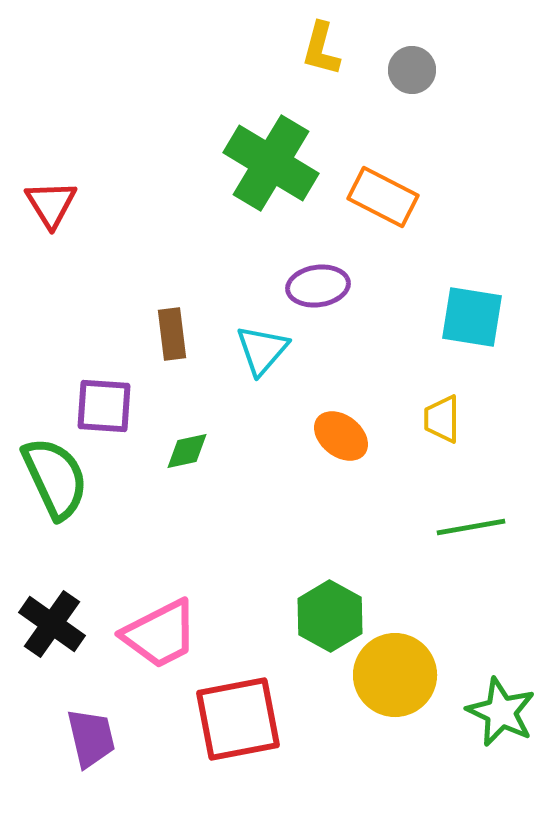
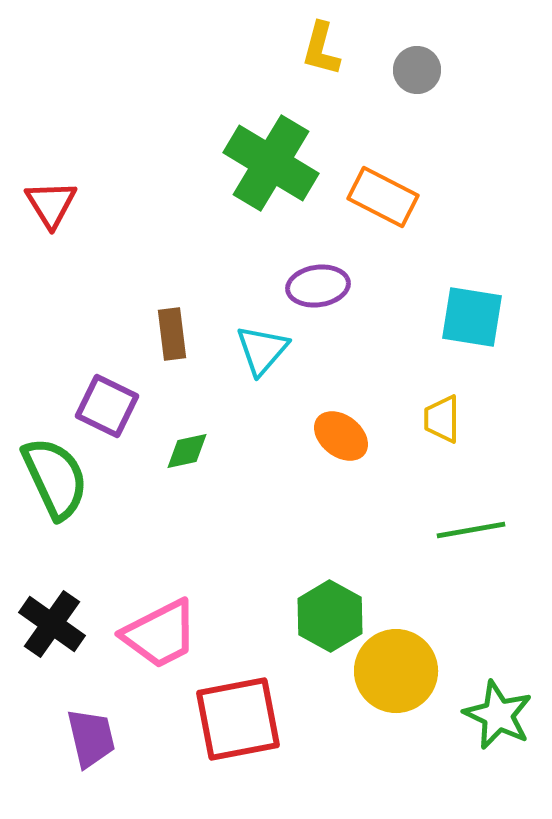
gray circle: moved 5 px right
purple square: moved 3 px right; rotated 22 degrees clockwise
green line: moved 3 px down
yellow circle: moved 1 px right, 4 px up
green star: moved 3 px left, 3 px down
